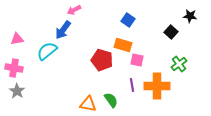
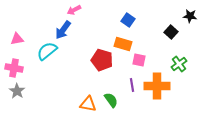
orange rectangle: moved 1 px up
pink square: moved 2 px right
